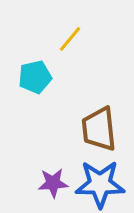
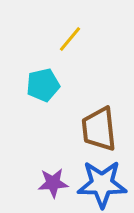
cyan pentagon: moved 8 px right, 8 px down
blue star: moved 2 px right
